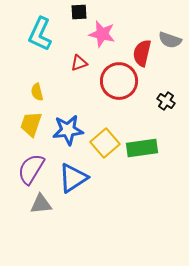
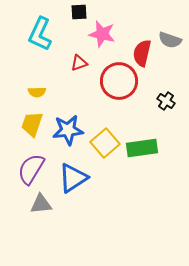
yellow semicircle: rotated 78 degrees counterclockwise
yellow trapezoid: moved 1 px right
